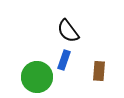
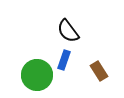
brown rectangle: rotated 36 degrees counterclockwise
green circle: moved 2 px up
